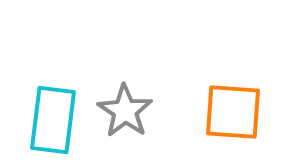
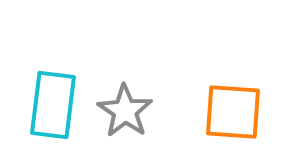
cyan rectangle: moved 15 px up
